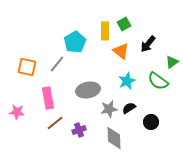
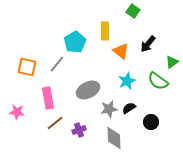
green square: moved 9 px right, 13 px up; rotated 24 degrees counterclockwise
gray ellipse: rotated 15 degrees counterclockwise
